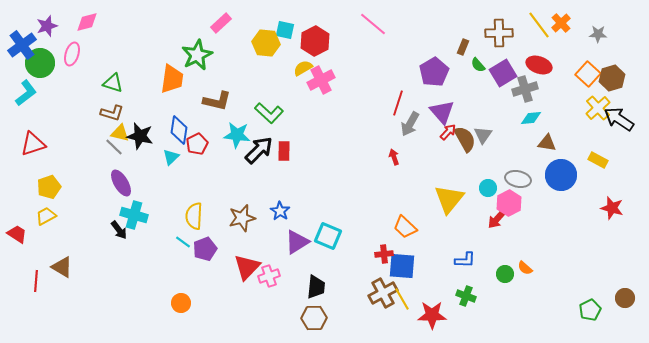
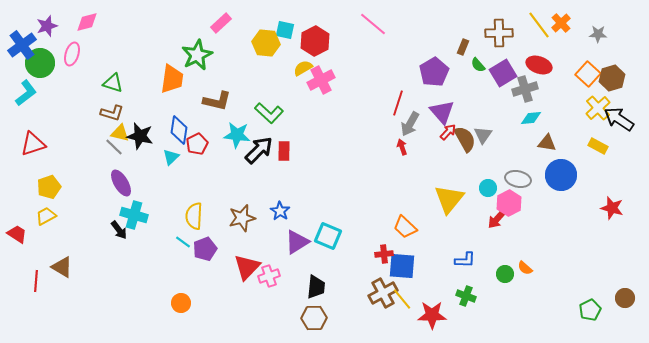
red arrow at (394, 157): moved 8 px right, 10 px up
yellow rectangle at (598, 160): moved 14 px up
yellow line at (402, 299): rotated 10 degrees counterclockwise
